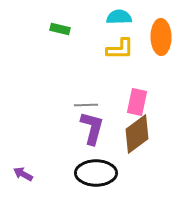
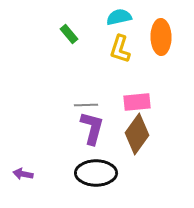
cyan semicircle: rotated 10 degrees counterclockwise
green rectangle: moved 9 px right, 5 px down; rotated 36 degrees clockwise
yellow L-shape: rotated 108 degrees clockwise
pink rectangle: rotated 72 degrees clockwise
brown diamond: rotated 18 degrees counterclockwise
purple arrow: rotated 18 degrees counterclockwise
